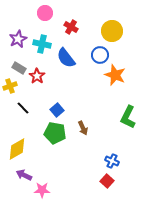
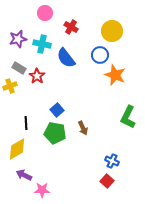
purple star: rotated 12 degrees clockwise
black line: moved 3 px right, 15 px down; rotated 40 degrees clockwise
